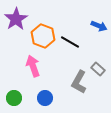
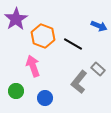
black line: moved 3 px right, 2 px down
gray L-shape: rotated 10 degrees clockwise
green circle: moved 2 px right, 7 px up
